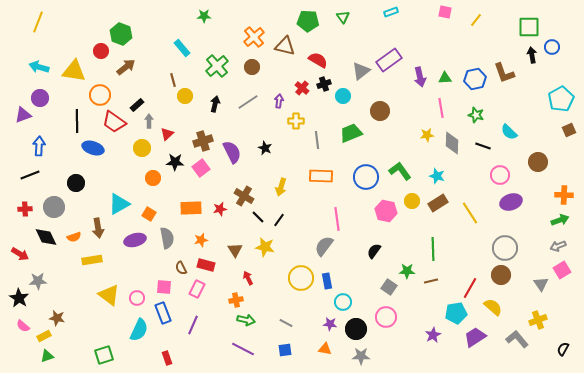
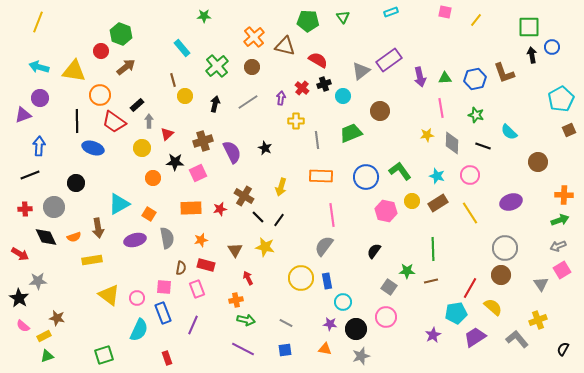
purple arrow at (279, 101): moved 2 px right, 3 px up
pink square at (201, 168): moved 3 px left, 5 px down; rotated 12 degrees clockwise
pink circle at (500, 175): moved 30 px left
pink line at (337, 219): moved 5 px left, 4 px up
brown semicircle at (181, 268): rotated 144 degrees counterclockwise
pink rectangle at (197, 289): rotated 48 degrees counterclockwise
gray star at (361, 356): rotated 18 degrees counterclockwise
